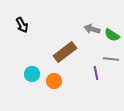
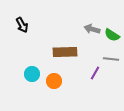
brown rectangle: rotated 35 degrees clockwise
purple line: moved 1 px left; rotated 40 degrees clockwise
